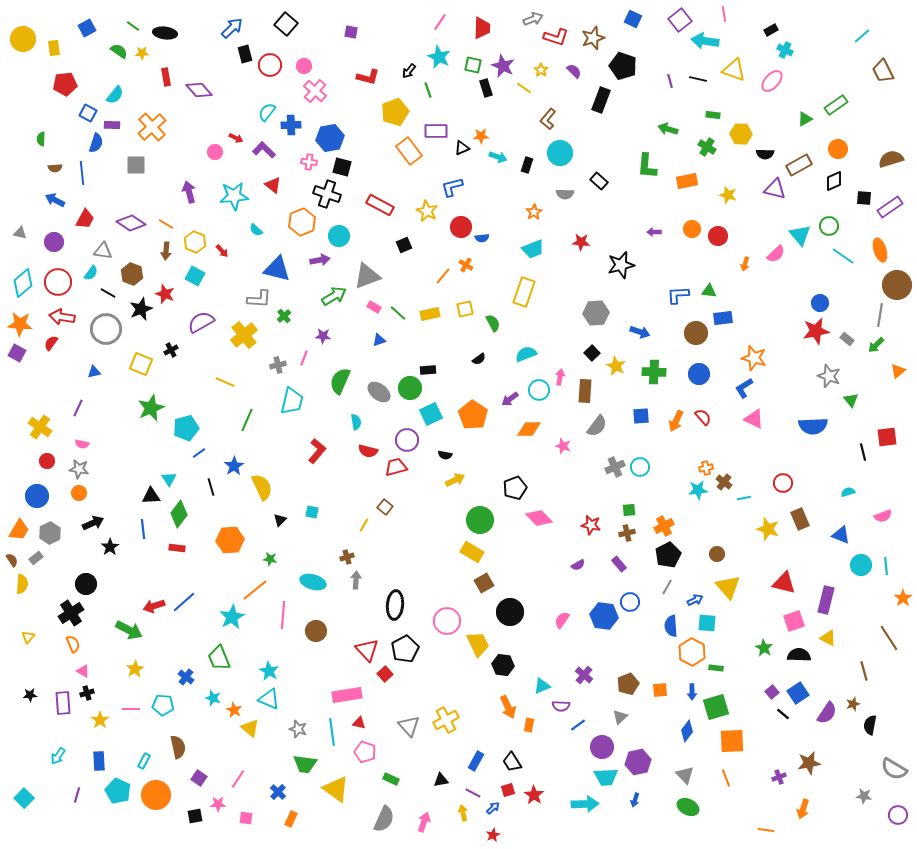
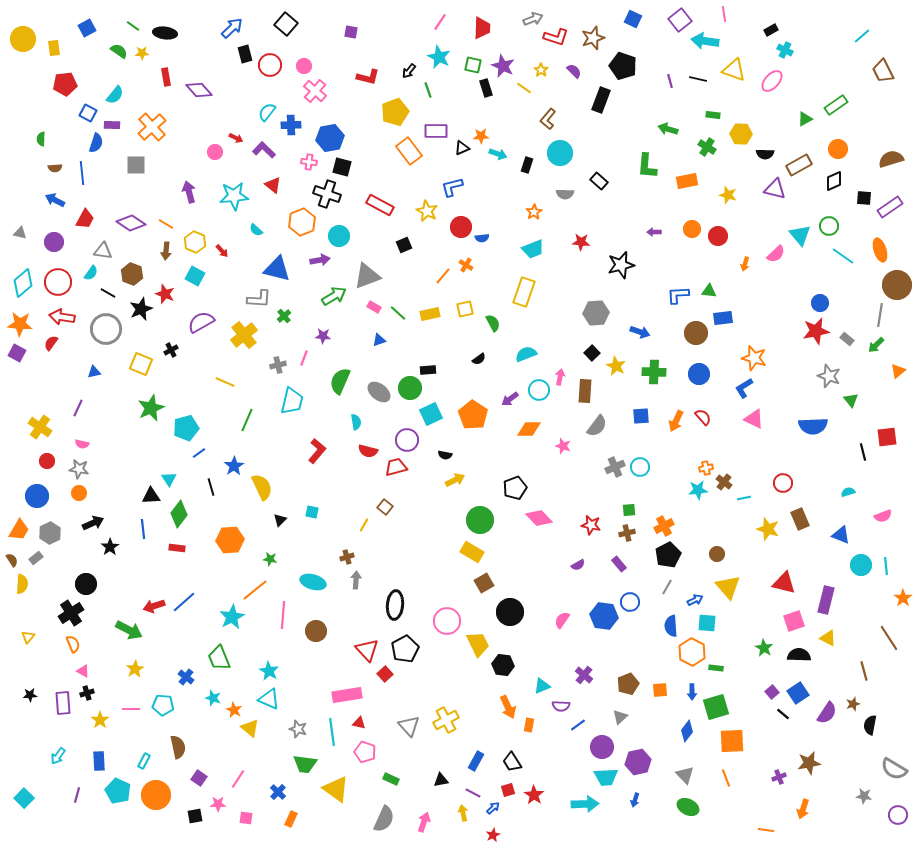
cyan arrow at (498, 157): moved 3 px up
